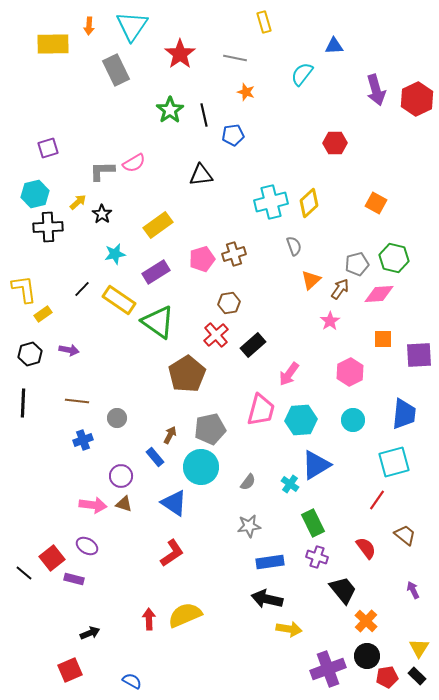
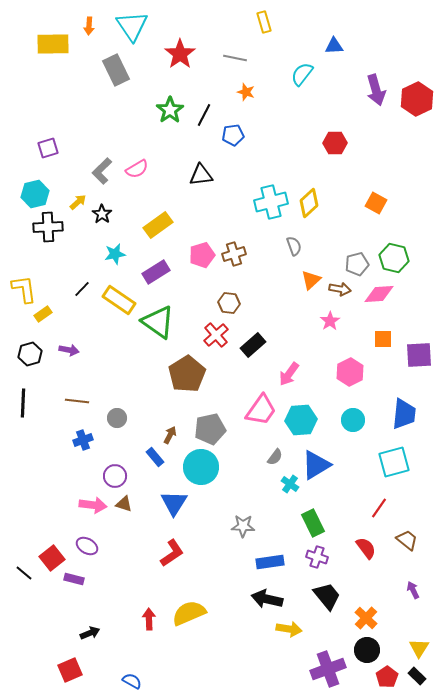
cyan triangle at (132, 26): rotated 8 degrees counterclockwise
black line at (204, 115): rotated 40 degrees clockwise
pink semicircle at (134, 163): moved 3 px right, 6 px down
gray L-shape at (102, 171): rotated 44 degrees counterclockwise
pink pentagon at (202, 259): moved 4 px up
brown arrow at (340, 289): rotated 65 degrees clockwise
brown hexagon at (229, 303): rotated 15 degrees clockwise
pink trapezoid at (261, 410): rotated 20 degrees clockwise
purple circle at (121, 476): moved 6 px left
gray semicircle at (248, 482): moved 27 px right, 25 px up
red line at (377, 500): moved 2 px right, 8 px down
blue triangle at (174, 503): rotated 28 degrees clockwise
gray star at (249, 526): moved 6 px left; rotated 10 degrees clockwise
brown trapezoid at (405, 535): moved 2 px right, 5 px down
black trapezoid at (343, 590): moved 16 px left, 6 px down
yellow semicircle at (185, 615): moved 4 px right, 2 px up
orange cross at (366, 621): moved 3 px up
black circle at (367, 656): moved 6 px up
red pentagon at (387, 677): rotated 25 degrees counterclockwise
